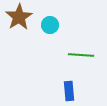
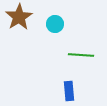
cyan circle: moved 5 px right, 1 px up
